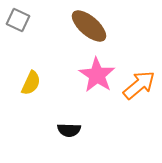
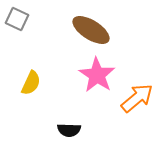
gray square: moved 1 px left, 1 px up
brown ellipse: moved 2 px right, 4 px down; rotated 9 degrees counterclockwise
orange arrow: moved 2 px left, 13 px down
